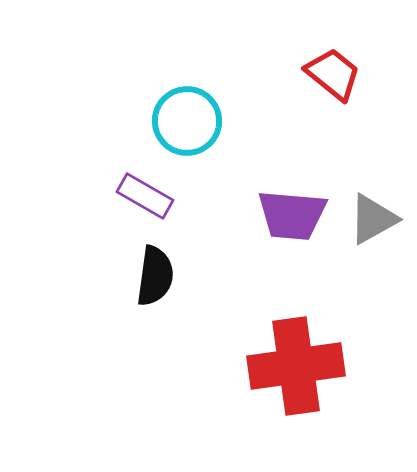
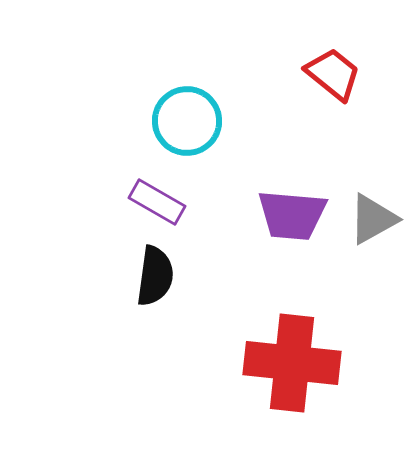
purple rectangle: moved 12 px right, 6 px down
red cross: moved 4 px left, 3 px up; rotated 14 degrees clockwise
